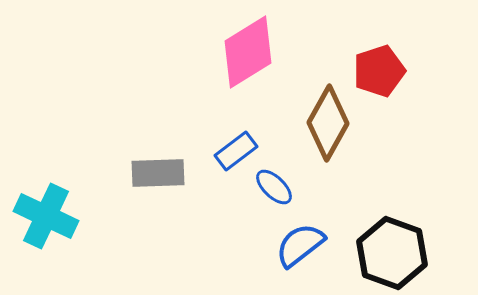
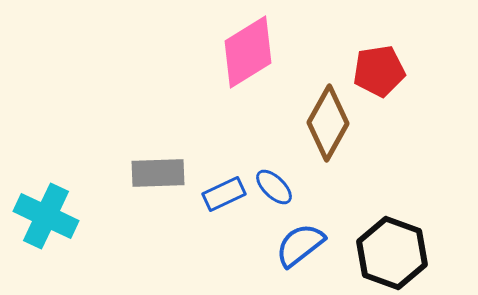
red pentagon: rotated 9 degrees clockwise
blue rectangle: moved 12 px left, 43 px down; rotated 12 degrees clockwise
